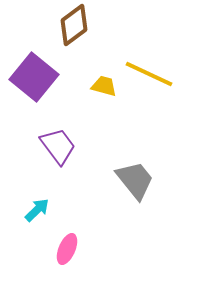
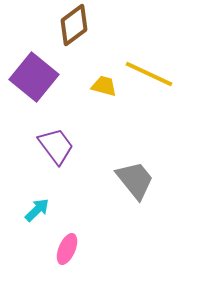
purple trapezoid: moved 2 px left
